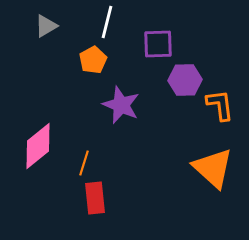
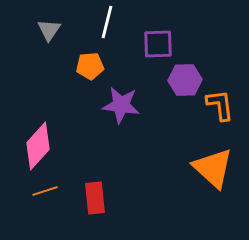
gray triangle: moved 3 px right, 4 px down; rotated 25 degrees counterclockwise
orange pentagon: moved 3 px left, 6 px down; rotated 24 degrees clockwise
purple star: rotated 15 degrees counterclockwise
pink diamond: rotated 9 degrees counterclockwise
orange line: moved 39 px left, 28 px down; rotated 55 degrees clockwise
